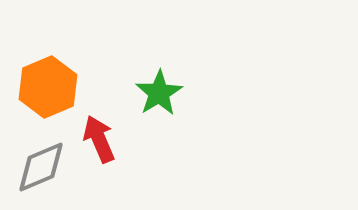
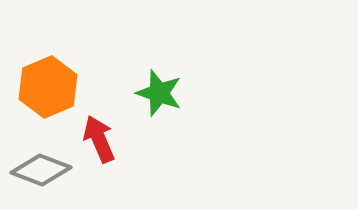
green star: rotated 21 degrees counterclockwise
gray diamond: moved 3 px down; rotated 44 degrees clockwise
